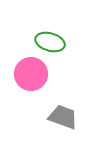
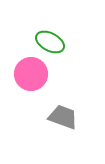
green ellipse: rotated 12 degrees clockwise
